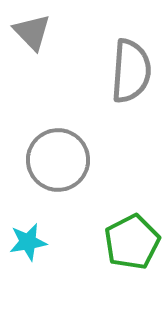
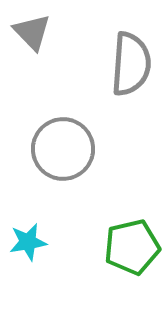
gray semicircle: moved 7 px up
gray circle: moved 5 px right, 11 px up
green pentagon: moved 5 px down; rotated 14 degrees clockwise
